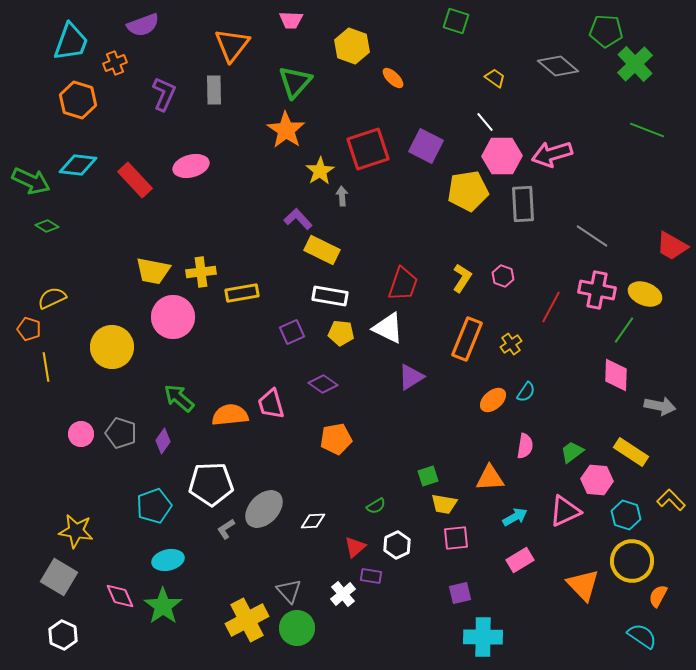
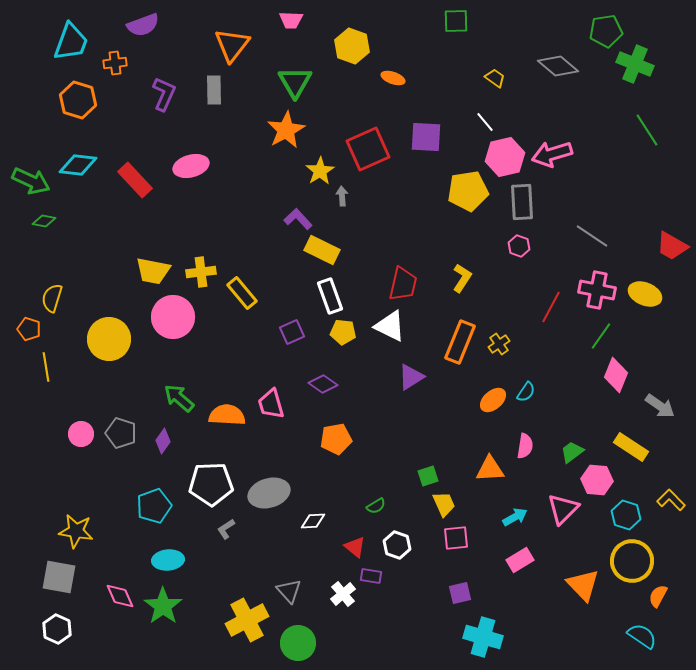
green square at (456, 21): rotated 20 degrees counterclockwise
green pentagon at (606, 31): rotated 12 degrees counterclockwise
orange cross at (115, 63): rotated 15 degrees clockwise
green cross at (635, 64): rotated 24 degrees counterclockwise
orange ellipse at (393, 78): rotated 25 degrees counterclockwise
green triangle at (295, 82): rotated 12 degrees counterclockwise
orange star at (286, 130): rotated 9 degrees clockwise
green line at (647, 130): rotated 36 degrees clockwise
purple square at (426, 146): moved 9 px up; rotated 24 degrees counterclockwise
red square at (368, 149): rotated 6 degrees counterclockwise
pink hexagon at (502, 156): moved 3 px right, 1 px down; rotated 12 degrees counterclockwise
gray rectangle at (523, 204): moved 1 px left, 2 px up
green diamond at (47, 226): moved 3 px left, 5 px up; rotated 20 degrees counterclockwise
pink hexagon at (503, 276): moved 16 px right, 30 px up
red trapezoid at (403, 284): rotated 6 degrees counterclockwise
yellow rectangle at (242, 293): rotated 60 degrees clockwise
white rectangle at (330, 296): rotated 60 degrees clockwise
yellow semicircle at (52, 298): rotated 48 degrees counterclockwise
white triangle at (388, 328): moved 2 px right, 2 px up
green line at (624, 330): moved 23 px left, 6 px down
yellow pentagon at (341, 333): moved 2 px right, 1 px up
orange rectangle at (467, 339): moved 7 px left, 3 px down
yellow cross at (511, 344): moved 12 px left
yellow circle at (112, 347): moved 3 px left, 8 px up
pink diamond at (616, 375): rotated 20 degrees clockwise
gray arrow at (660, 406): rotated 24 degrees clockwise
orange semicircle at (230, 415): moved 3 px left; rotated 9 degrees clockwise
yellow rectangle at (631, 452): moved 5 px up
orange triangle at (490, 478): moved 9 px up
yellow trapezoid at (444, 504): rotated 124 degrees counterclockwise
gray ellipse at (264, 509): moved 5 px right, 16 px up; rotated 30 degrees clockwise
pink triangle at (565, 511): moved 2 px left, 2 px up; rotated 20 degrees counterclockwise
white hexagon at (397, 545): rotated 16 degrees counterclockwise
red triangle at (355, 547): rotated 40 degrees counterclockwise
cyan ellipse at (168, 560): rotated 8 degrees clockwise
gray square at (59, 577): rotated 21 degrees counterclockwise
green circle at (297, 628): moved 1 px right, 15 px down
white hexagon at (63, 635): moved 6 px left, 6 px up
cyan cross at (483, 637): rotated 15 degrees clockwise
